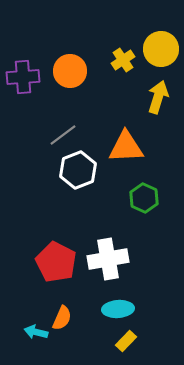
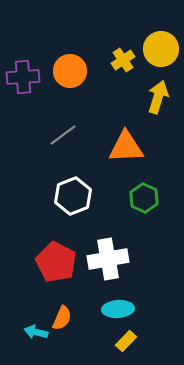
white hexagon: moved 5 px left, 26 px down
